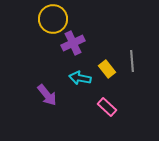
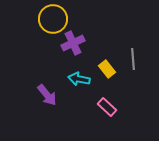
gray line: moved 1 px right, 2 px up
cyan arrow: moved 1 px left, 1 px down
